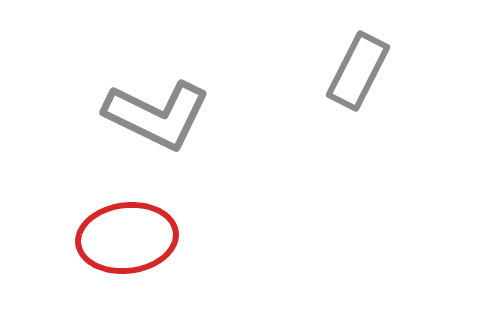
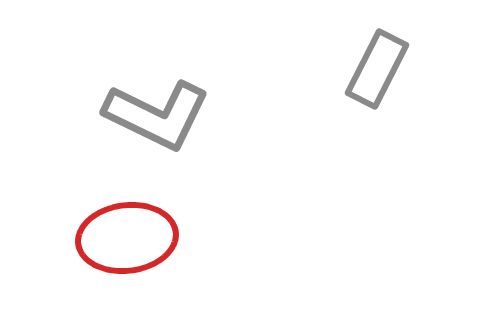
gray rectangle: moved 19 px right, 2 px up
